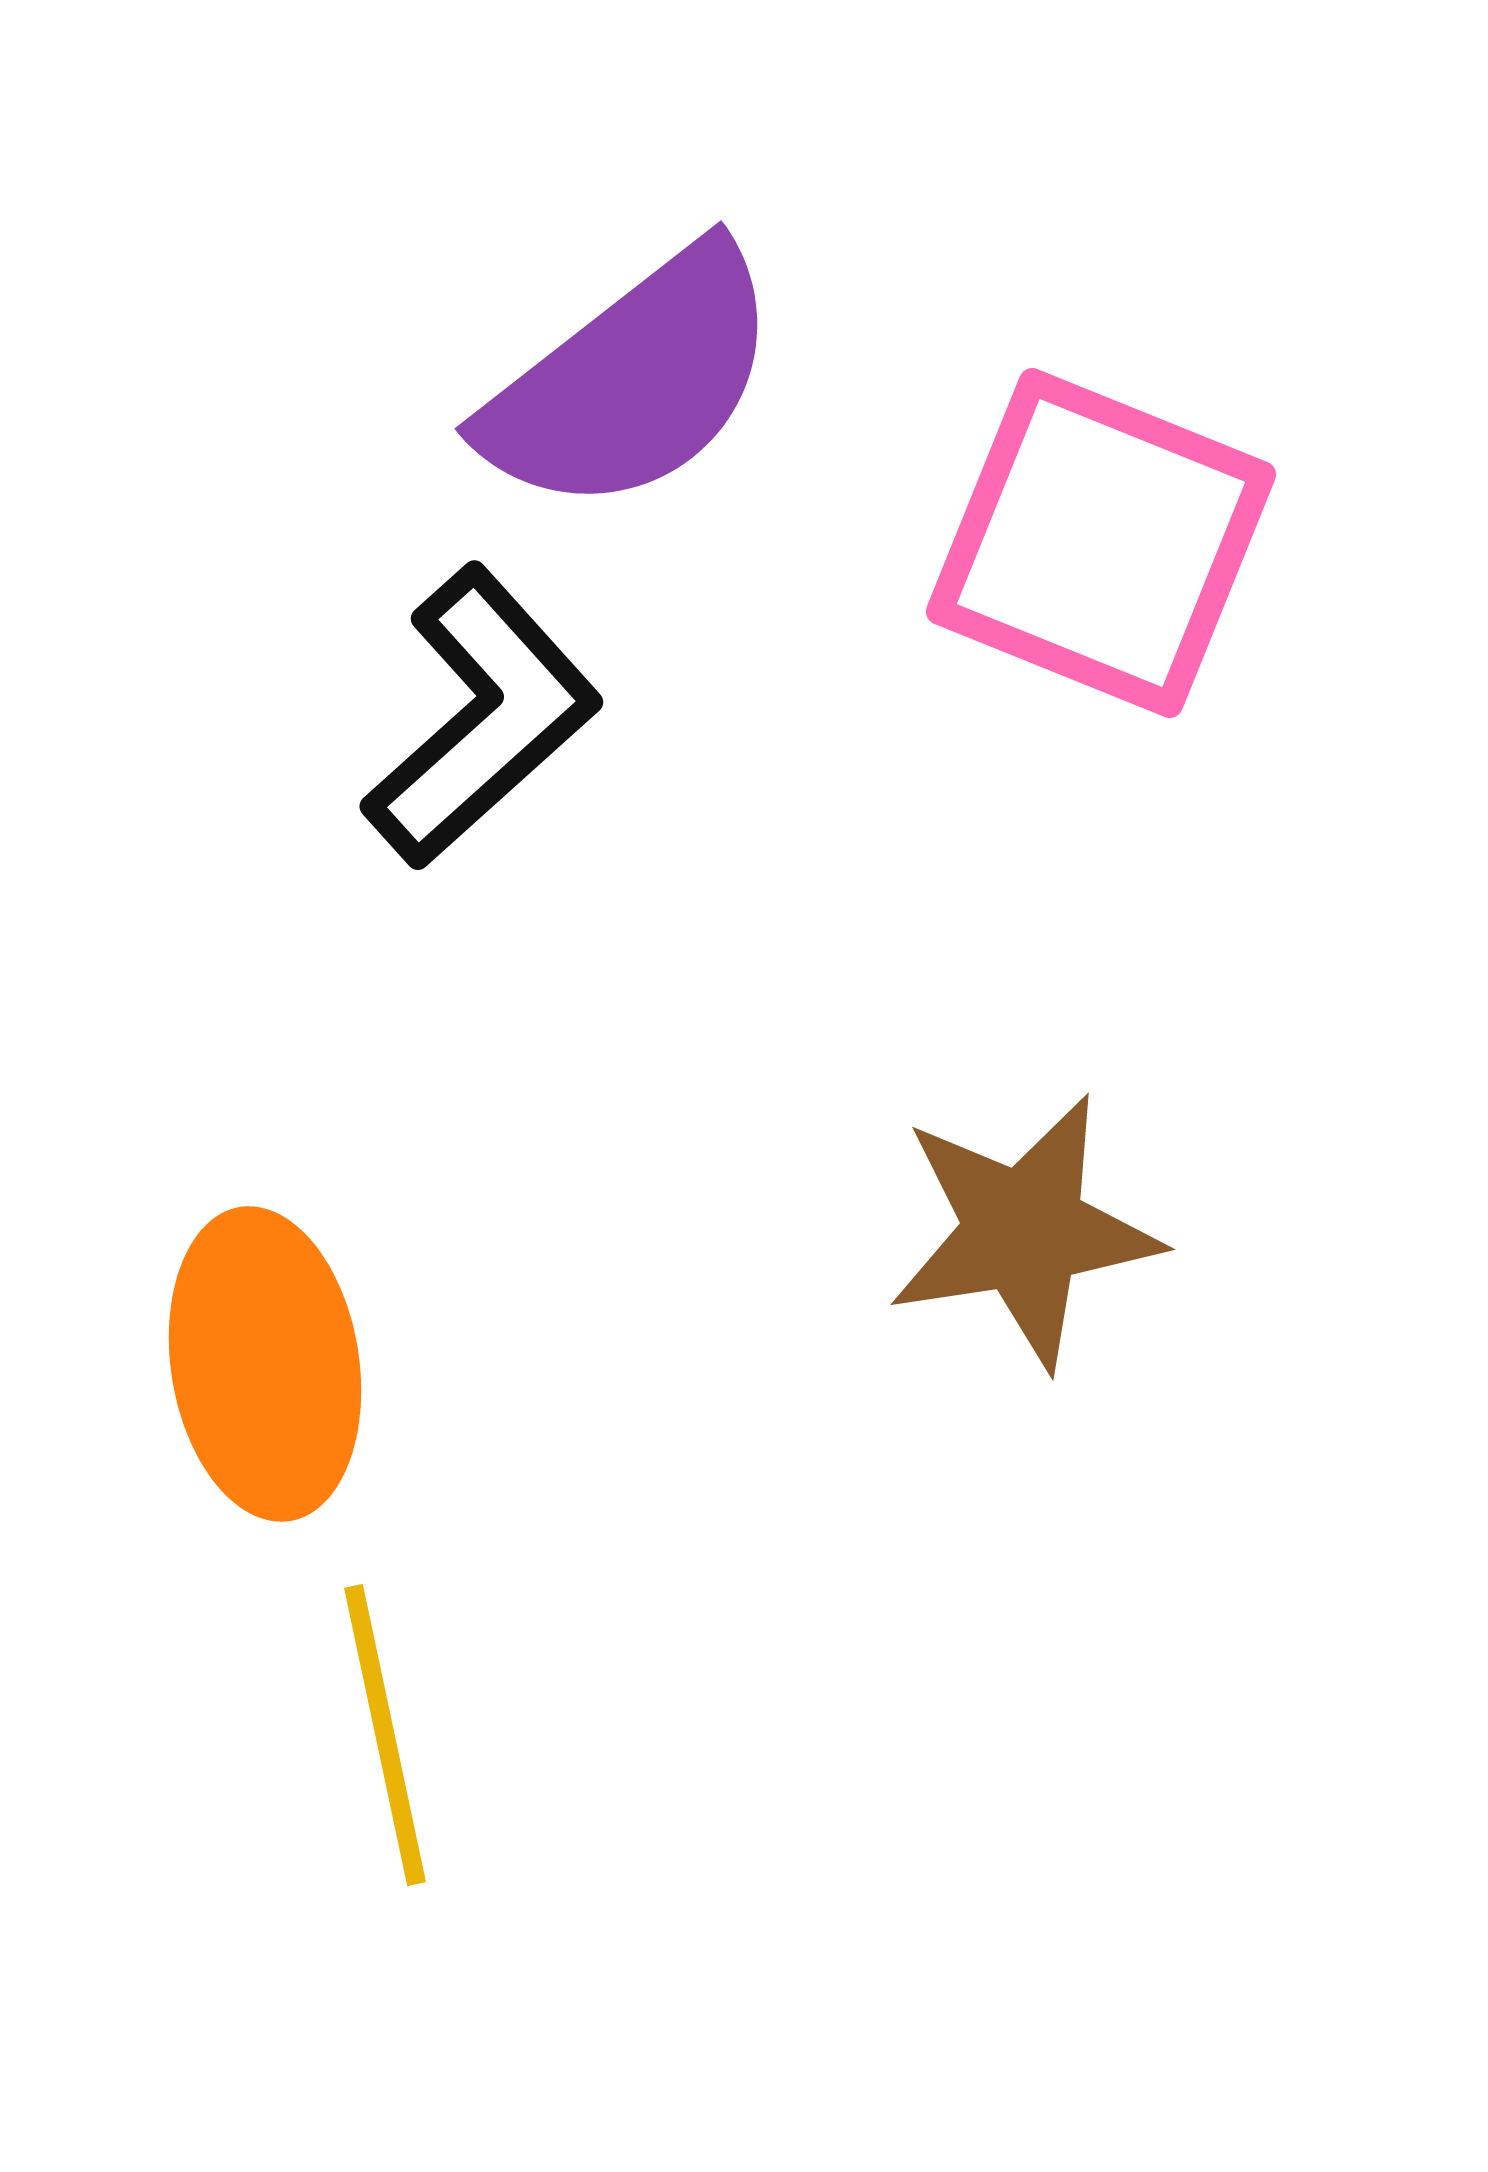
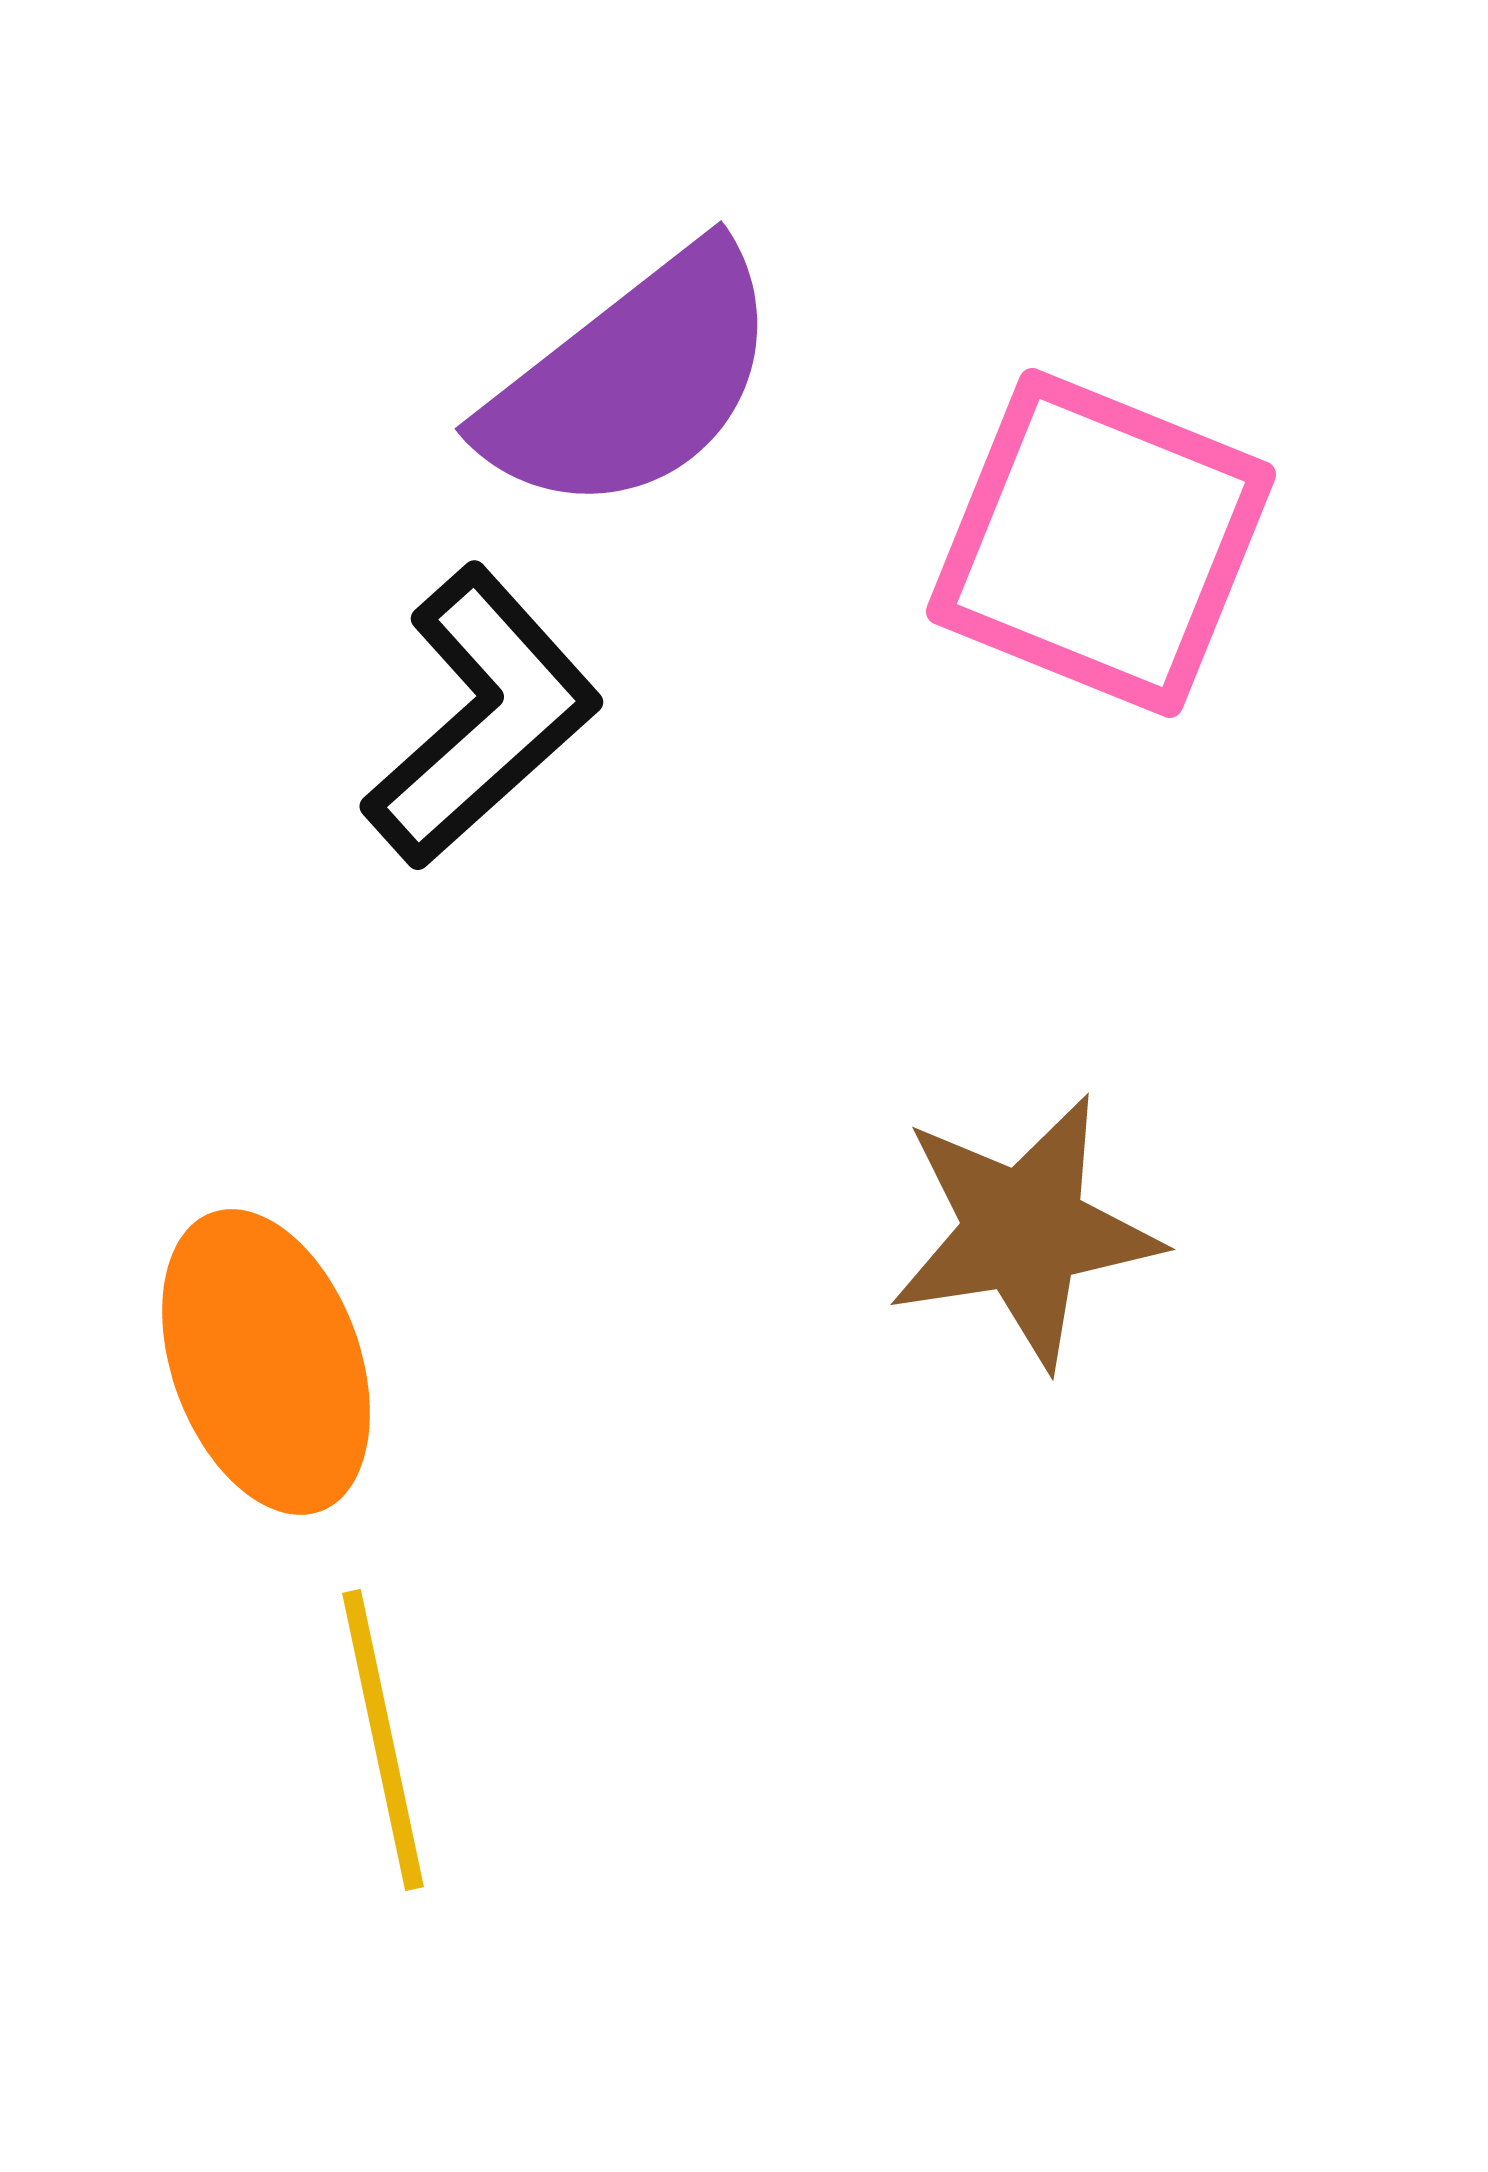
orange ellipse: moved 1 px right, 2 px up; rotated 11 degrees counterclockwise
yellow line: moved 2 px left, 5 px down
